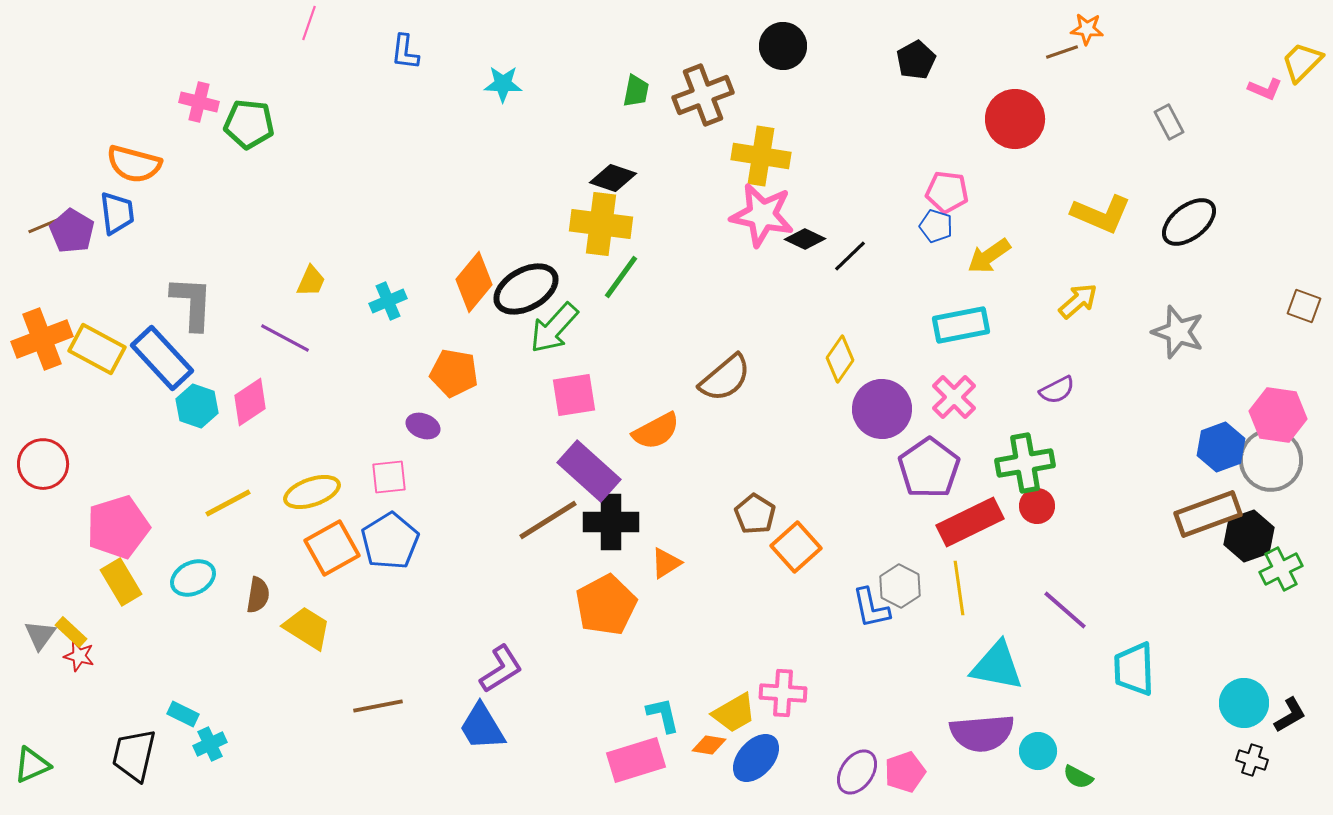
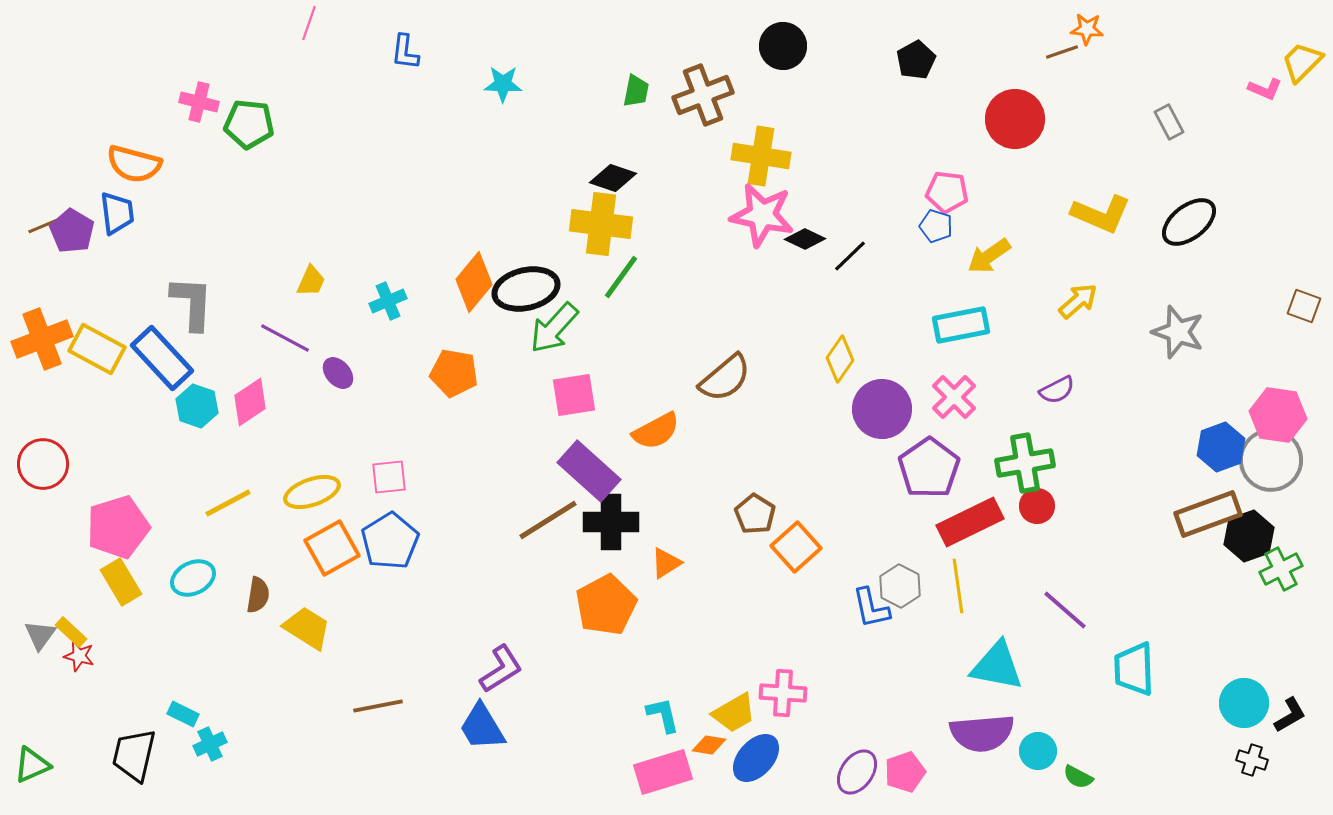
black ellipse at (526, 289): rotated 16 degrees clockwise
purple ellipse at (423, 426): moved 85 px left, 53 px up; rotated 28 degrees clockwise
yellow line at (959, 588): moved 1 px left, 2 px up
pink rectangle at (636, 760): moved 27 px right, 12 px down
